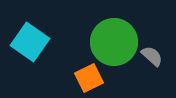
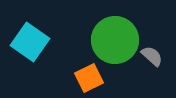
green circle: moved 1 px right, 2 px up
